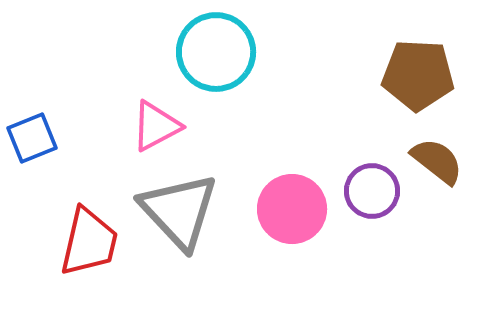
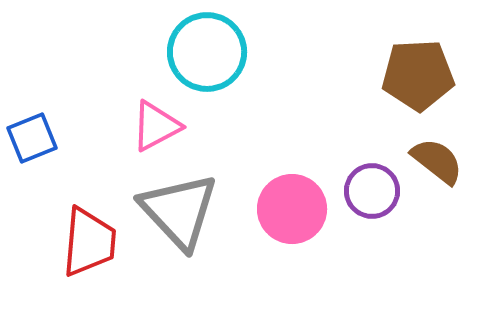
cyan circle: moved 9 px left
brown pentagon: rotated 6 degrees counterclockwise
red trapezoid: rotated 8 degrees counterclockwise
